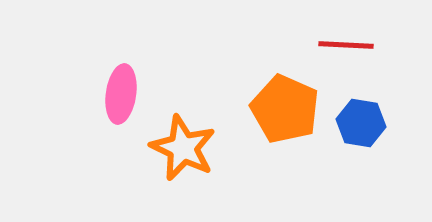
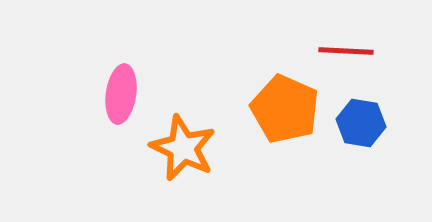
red line: moved 6 px down
